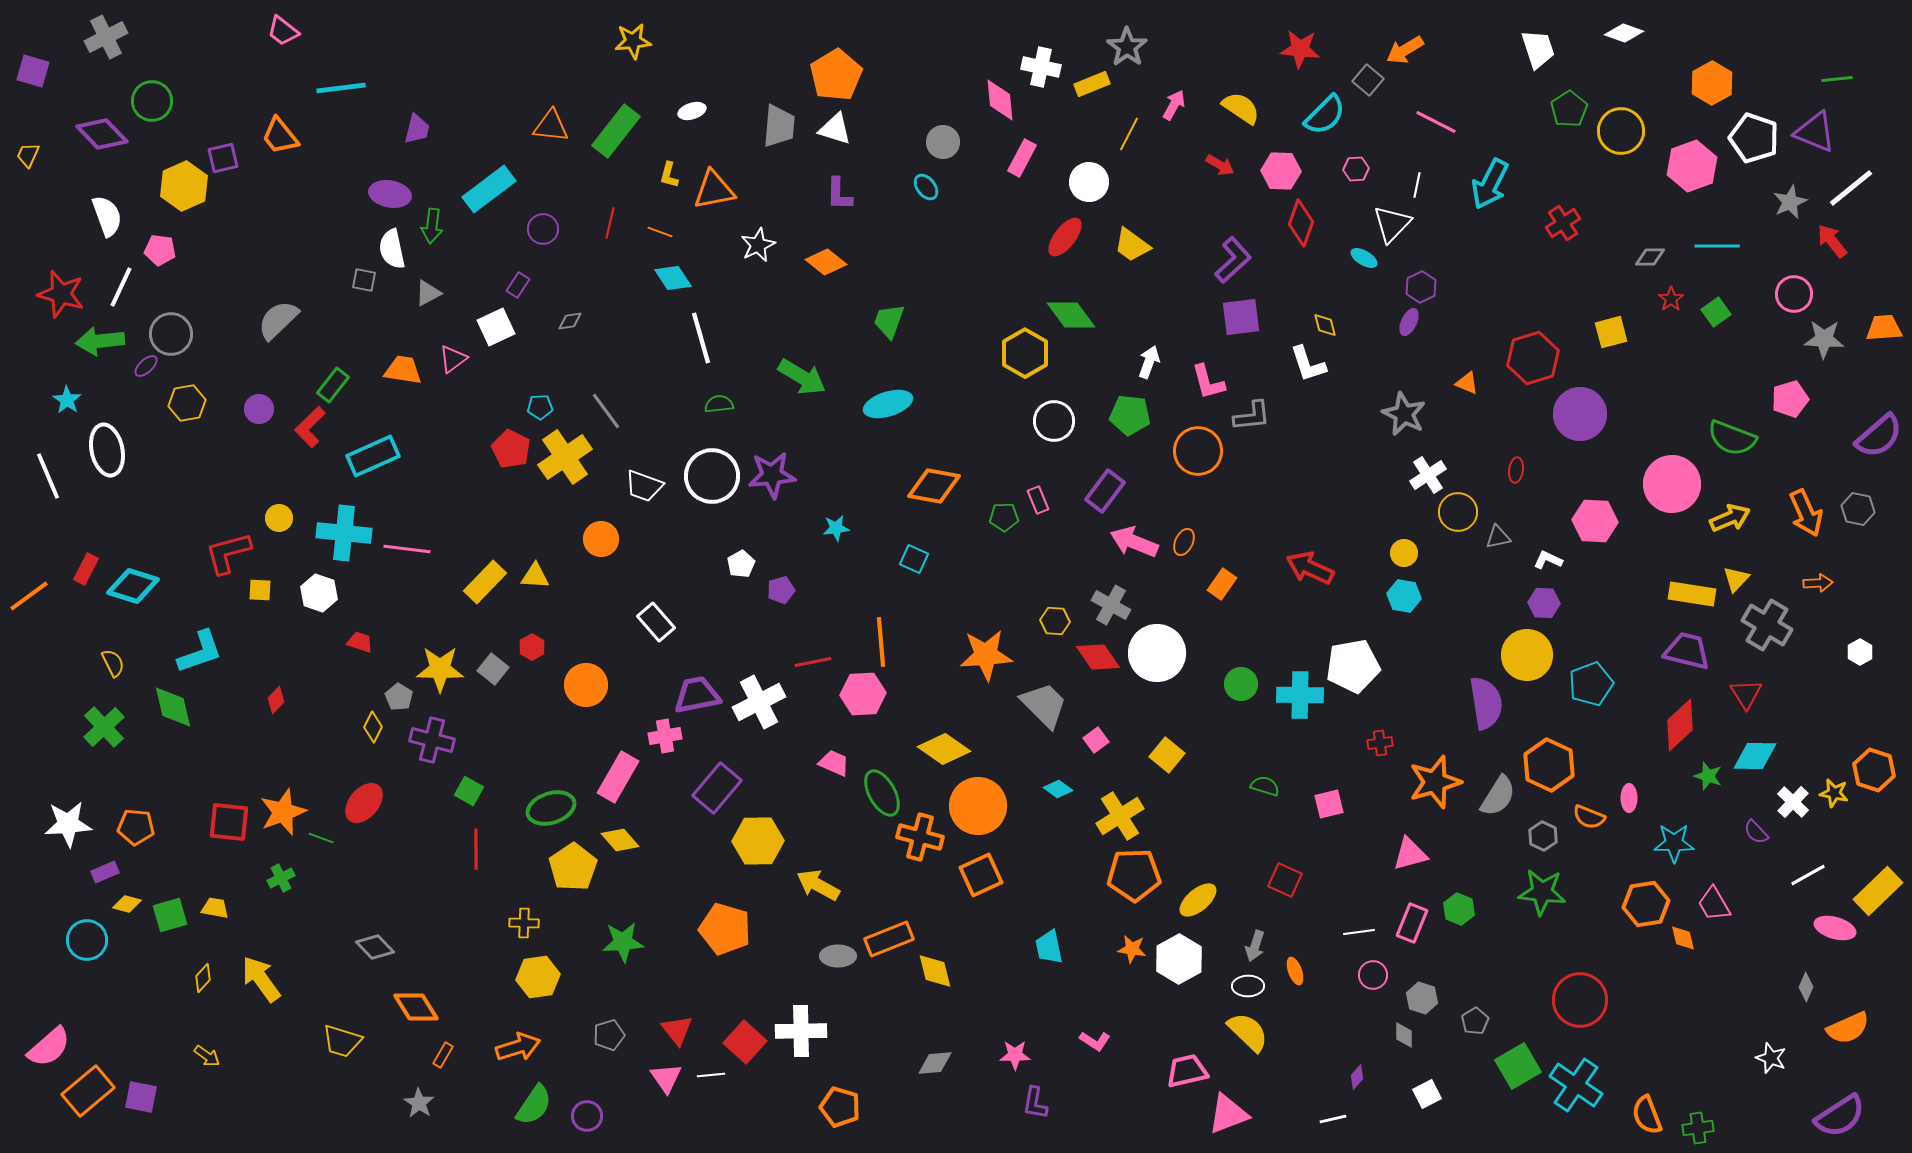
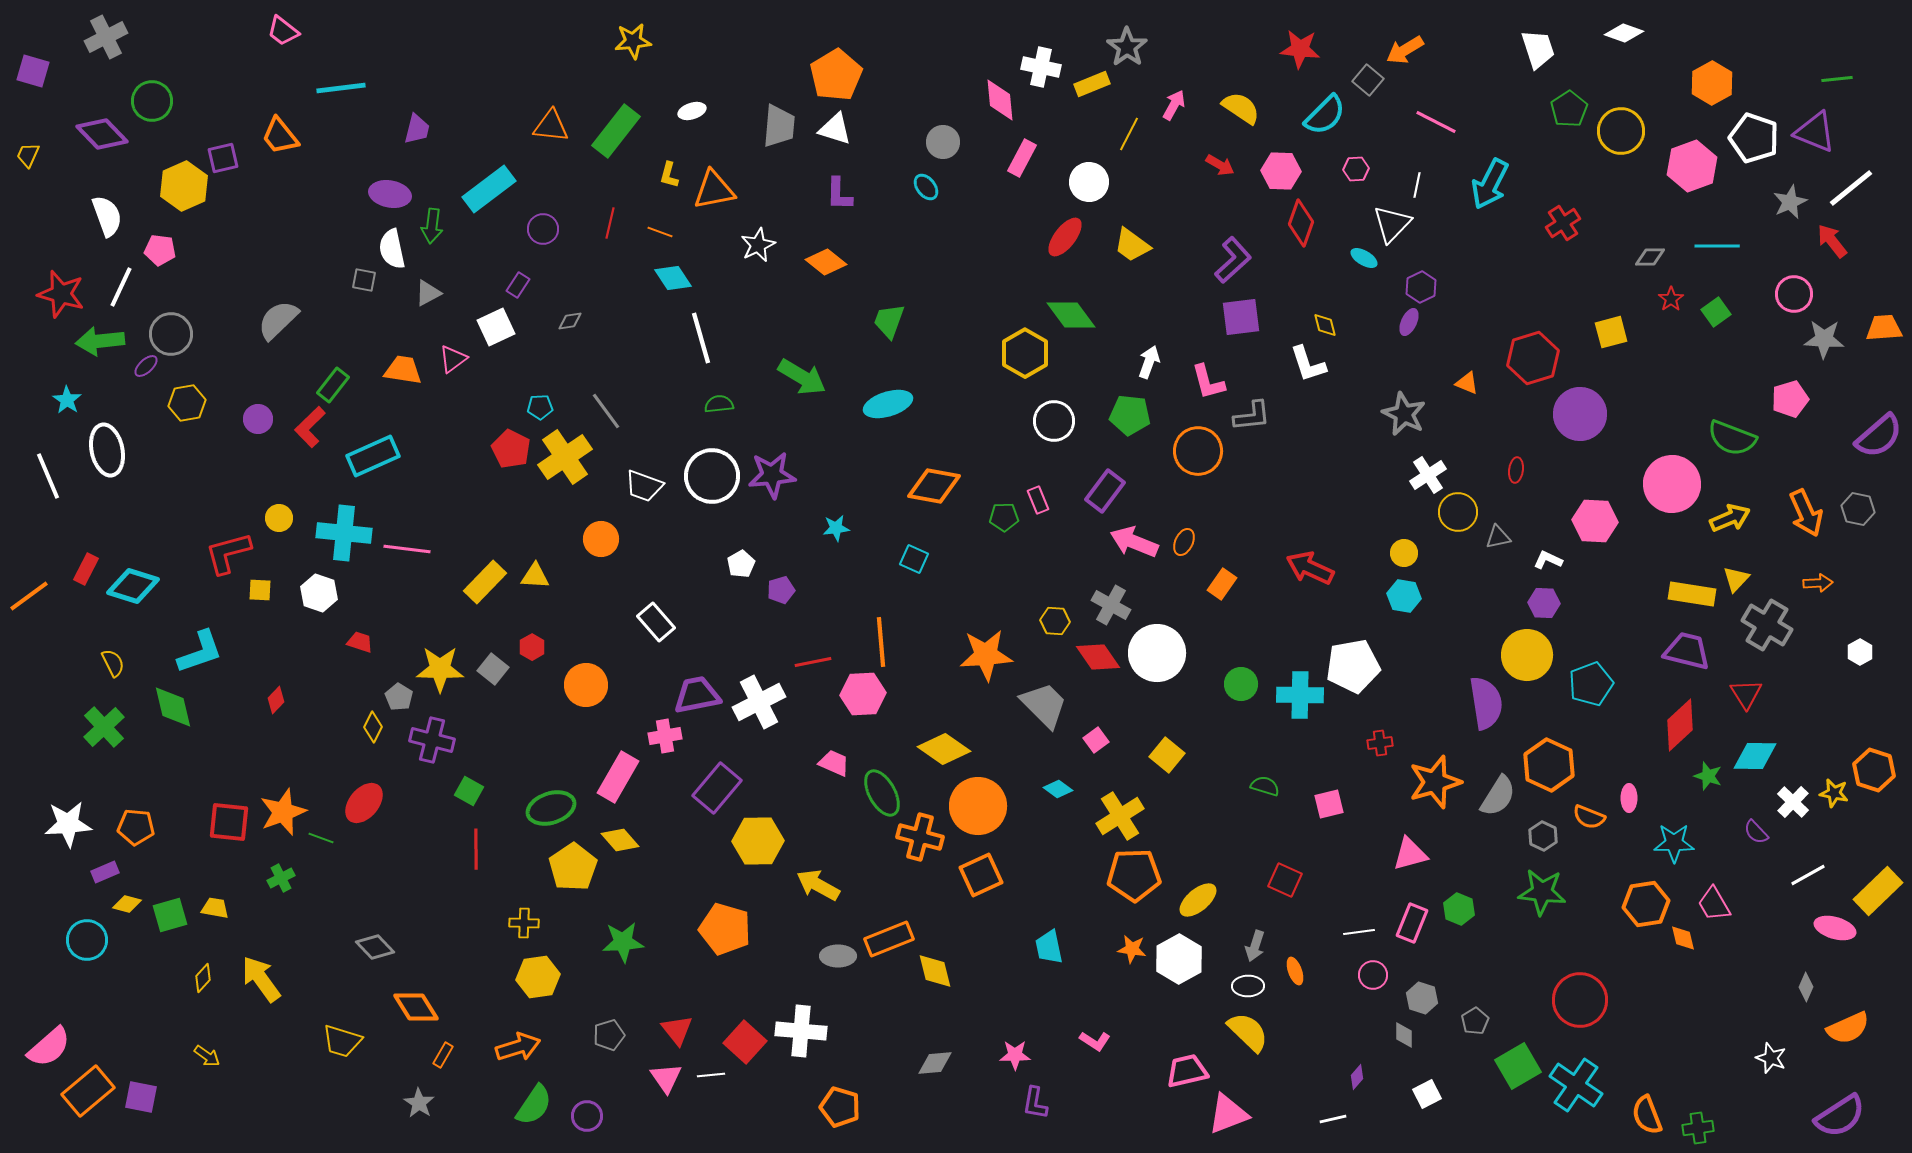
purple circle at (259, 409): moved 1 px left, 10 px down
white cross at (801, 1031): rotated 6 degrees clockwise
